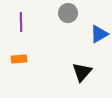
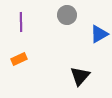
gray circle: moved 1 px left, 2 px down
orange rectangle: rotated 21 degrees counterclockwise
black triangle: moved 2 px left, 4 px down
